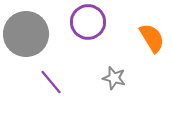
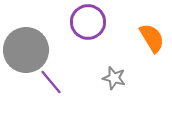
gray circle: moved 16 px down
